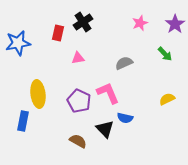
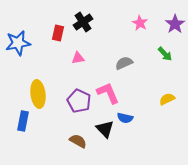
pink star: rotated 21 degrees counterclockwise
